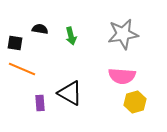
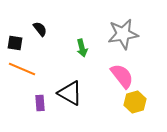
black semicircle: rotated 42 degrees clockwise
green arrow: moved 11 px right, 12 px down
pink semicircle: rotated 132 degrees counterclockwise
